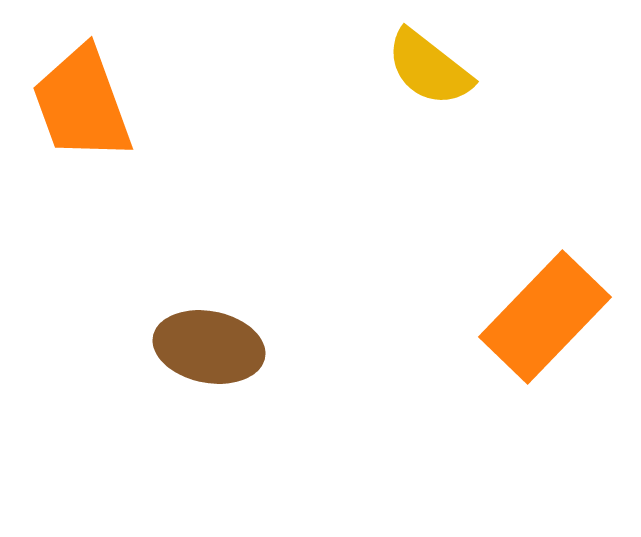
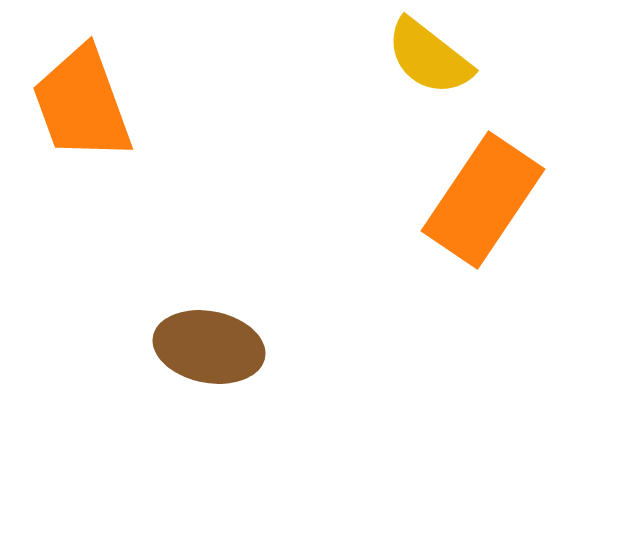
yellow semicircle: moved 11 px up
orange rectangle: moved 62 px left, 117 px up; rotated 10 degrees counterclockwise
